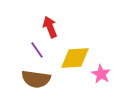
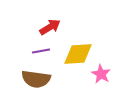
red arrow: rotated 80 degrees clockwise
purple line: moved 4 px right, 1 px down; rotated 66 degrees counterclockwise
yellow diamond: moved 3 px right, 4 px up
